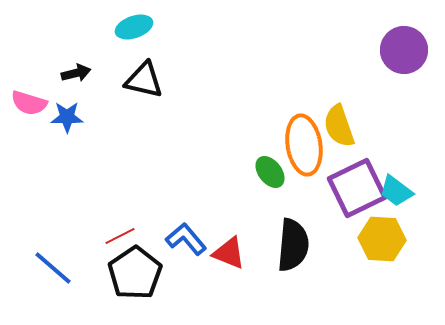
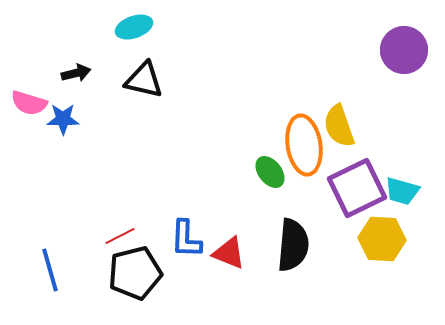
blue star: moved 4 px left, 2 px down
cyan trapezoid: moved 6 px right; rotated 21 degrees counterclockwise
blue L-shape: rotated 138 degrees counterclockwise
blue line: moved 3 px left, 2 px down; rotated 33 degrees clockwise
black pentagon: rotated 20 degrees clockwise
